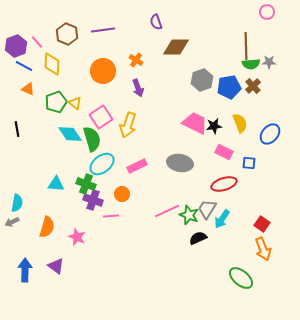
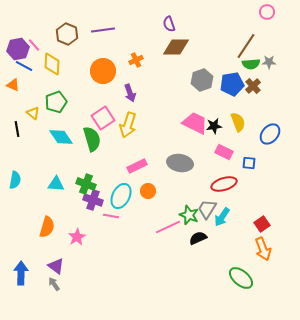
purple semicircle at (156, 22): moved 13 px right, 2 px down
pink line at (37, 42): moved 3 px left, 3 px down
purple hexagon at (16, 46): moved 2 px right, 3 px down; rotated 10 degrees clockwise
brown line at (246, 46): rotated 36 degrees clockwise
orange cross at (136, 60): rotated 32 degrees clockwise
blue pentagon at (229, 87): moved 3 px right, 3 px up
purple arrow at (138, 88): moved 8 px left, 5 px down
orange triangle at (28, 89): moved 15 px left, 4 px up
yellow triangle at (75, 103): moved 42 px left, 10 px down
pink square at (101, 117): moved 2 px right, 1 px down
yellow semicircle at (240, 123): moved 2 px left, 1 px up
cyan diamond at (70, 134): moved 9 px left, 3 px down
cyan ellipse at (102, 164): moved 19 px right, 32 px down; rotated 25 degrees counterclockwise
orange circle at (122, 194): moved 26 px right, 3 px up
cyan semicircle at (17, 203): moved 2 px left, 23 px up
pink line at (167, 211): moved 1 px right, 16 px down
pink line at (111, 216): rotated 14 degrees clockwise
cyan arrow at (222, 219): moved 2 px up
gray arrow at (12, 222): moved 42 px right, 62 px down; rotated 80 degrees clockwise
red square at (262, 224): rotated 21 degrees clockwise
pink star at (77, 237): rotated 18 degrees clockwise
blue arrow at (25, 270): moved 4 px left, 3 px down
